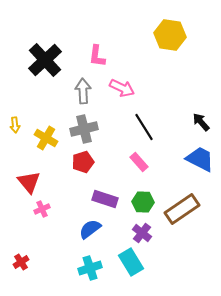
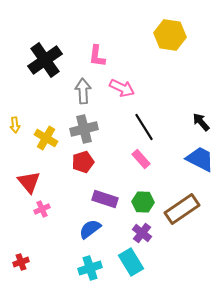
black cross: rotated 8 degrees clockwise
pink rectangle: moved 2 px right, 3 px up
red cross: rotated 14 degrees clockwise
